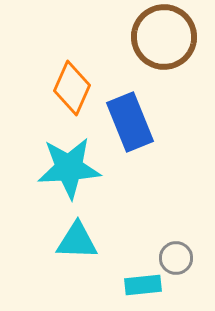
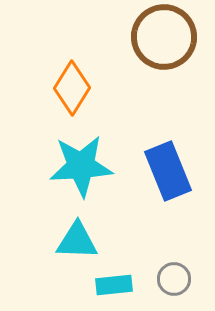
orange diamond: rotated 8 degrees clockwise
blue rectangle: moved 38 px right, 49 px down
cyan star: moved 12 px right, 2 px up
gray circle: moved 2 px left, 21 px down
cyan rectangle: moved 29 px left
